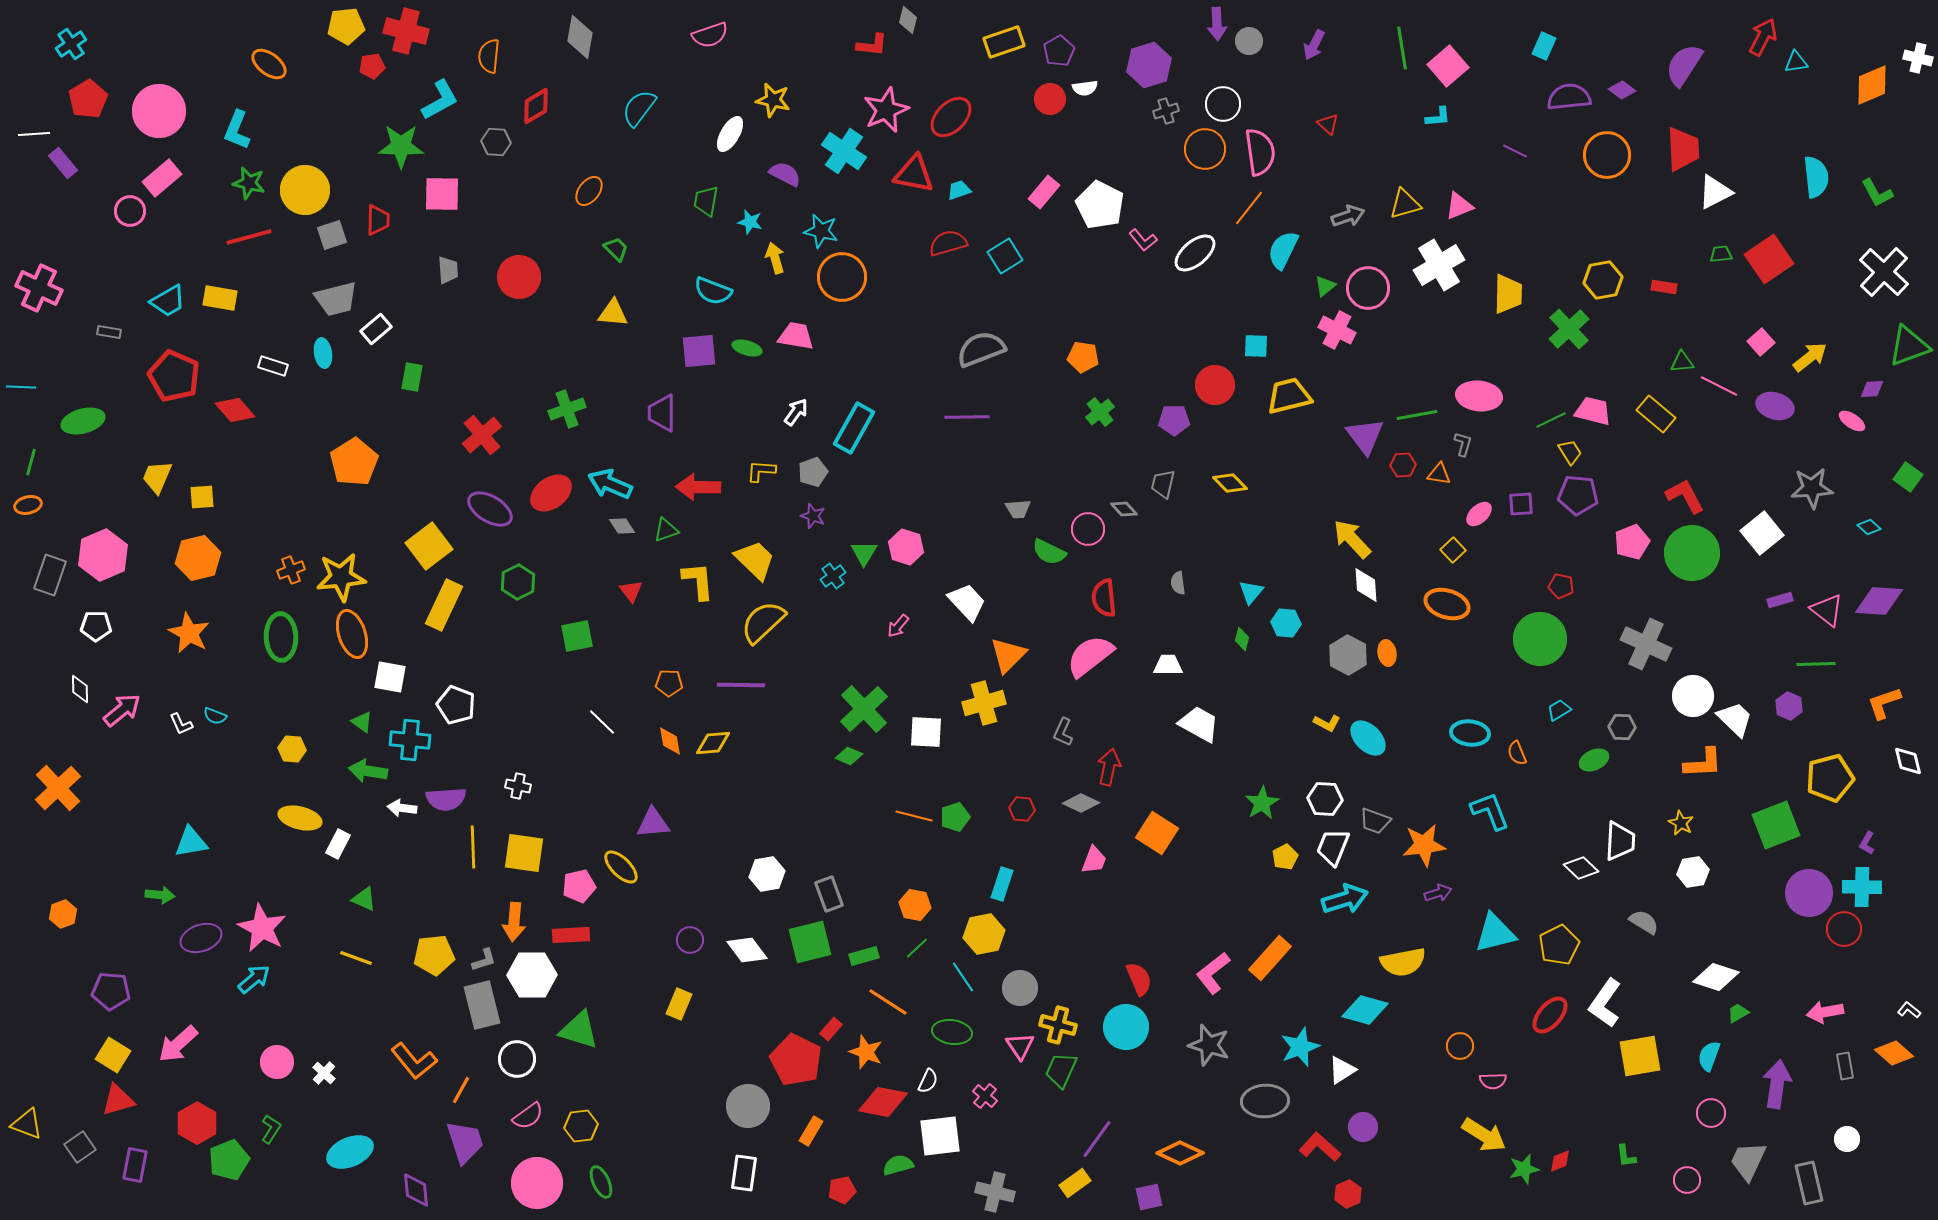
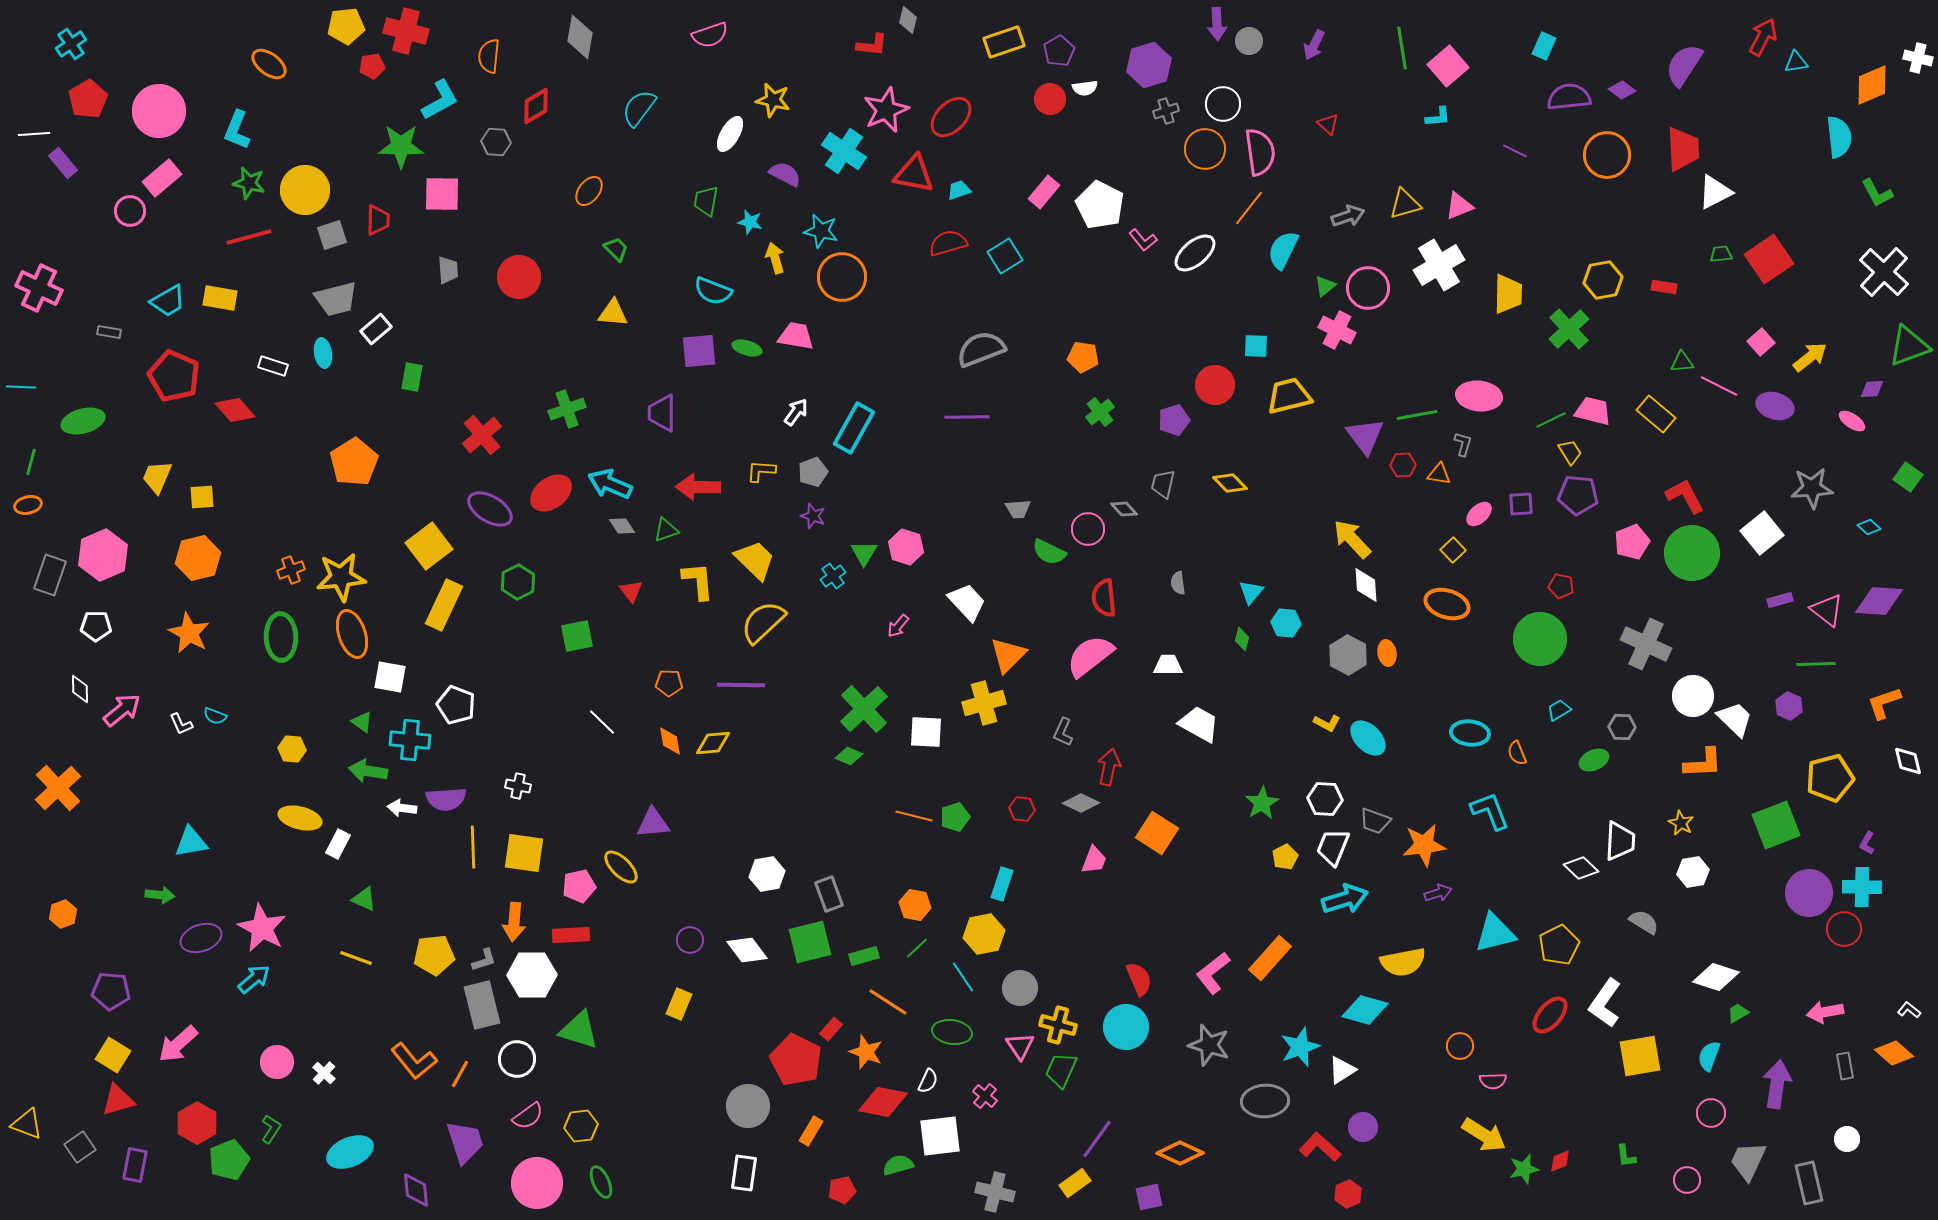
cyan semicircle at (1816, 177): moved 23 px right, 40 px up
purple pentagon at (1174, 420): rotated 16 degrees counterclockwise
orange line at (461, 1090): moved 1 px left, 16 px up
